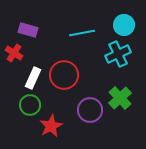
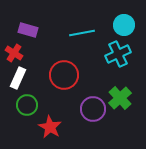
white rectangle: moved 15 px left
green circle: moved 3 px left
purple circle: moved 3 px right, 1 px up
red star: moved 1 px left, 1 px down; rotated 15 degrees counterclockwise
